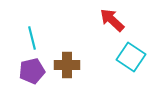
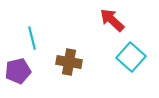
cyan square: rotated 8 degrees clockwise
brown cross: moved 2 px right, 3 px up; rotated 10 degrees clockwise
purple pentagon: moved 14 px left
